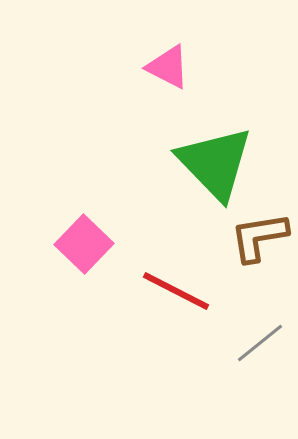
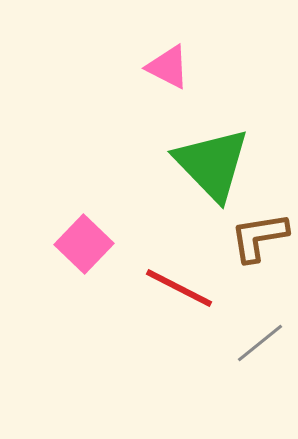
green triangle: moved 3 px left, 1 px down
red line: moved 3 px right, 3 px up
